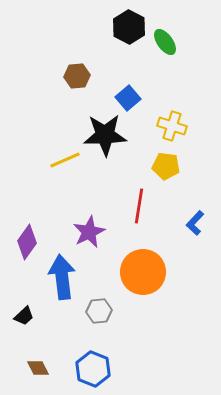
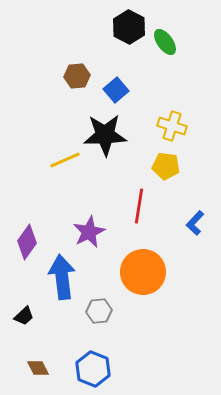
blue square: moved 12 px left, 8 px up
